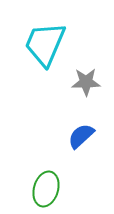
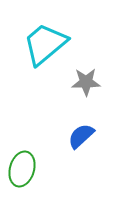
cyan trapezoid: rotated 27 degrees clockwise
green ellipse: moved 24 px left, 20 px up
